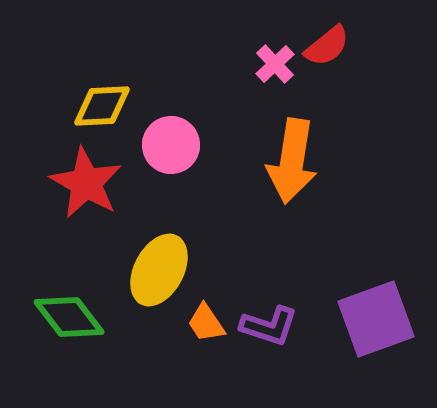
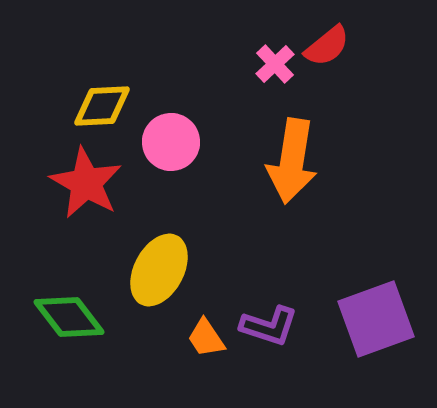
pink circle: moved 3 px up
orange trapezoid: moved 15 px down
